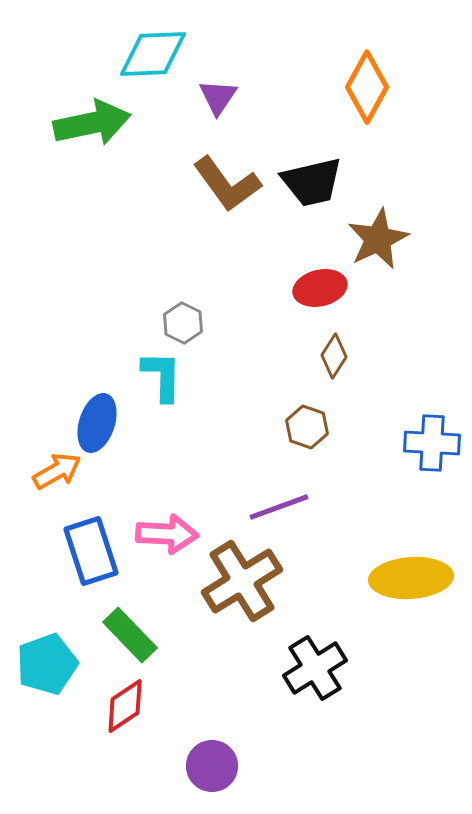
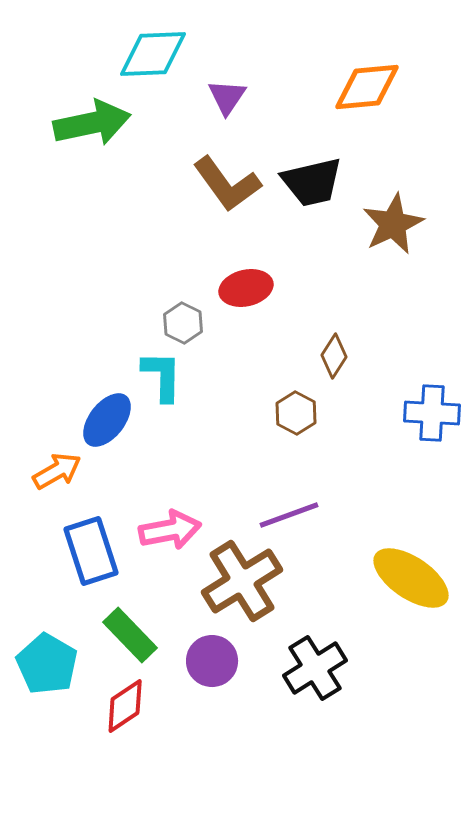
orange diamond: rotated 56 degrees clockwise
purple triangle: moved 9 px right
brown star: moved 15 px right, 15 px up
red ellipse: moved 74 px left
blue ellipse: moved 10 px right, 3 px up; rotated 20 degrees clockwise
brown hexagon: moved 11 px left, 14 px up; rotated 9 degrees clockwise
blue cross: moved 30 px up
purple line: moved 10 px right, 8 px down
pink arrow: moved 3 px right, 4 px up; rotated 14 degrees counterclockwise
yellow ellipse: rotated 38 degrees clockwise
cyan pentagon: rotated 22 degrees counterclockwise
purple circle: moved 105 px up
